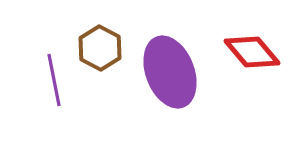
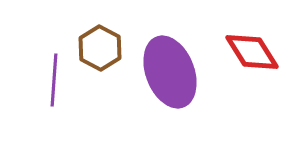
red diamond: rotated 8 degrees clockwise
purple line: rotated 15 degrees clockwise
